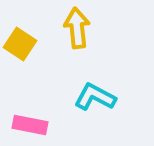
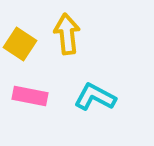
yellow arrow: moved 10 px left, 6 px down
pink rectangle: moved 29 px up
